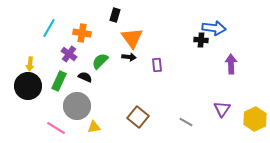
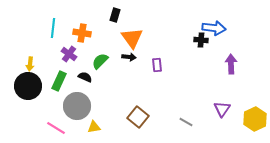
cyan line: moved 4 px right; rotated 24 degrees counterclockwise
